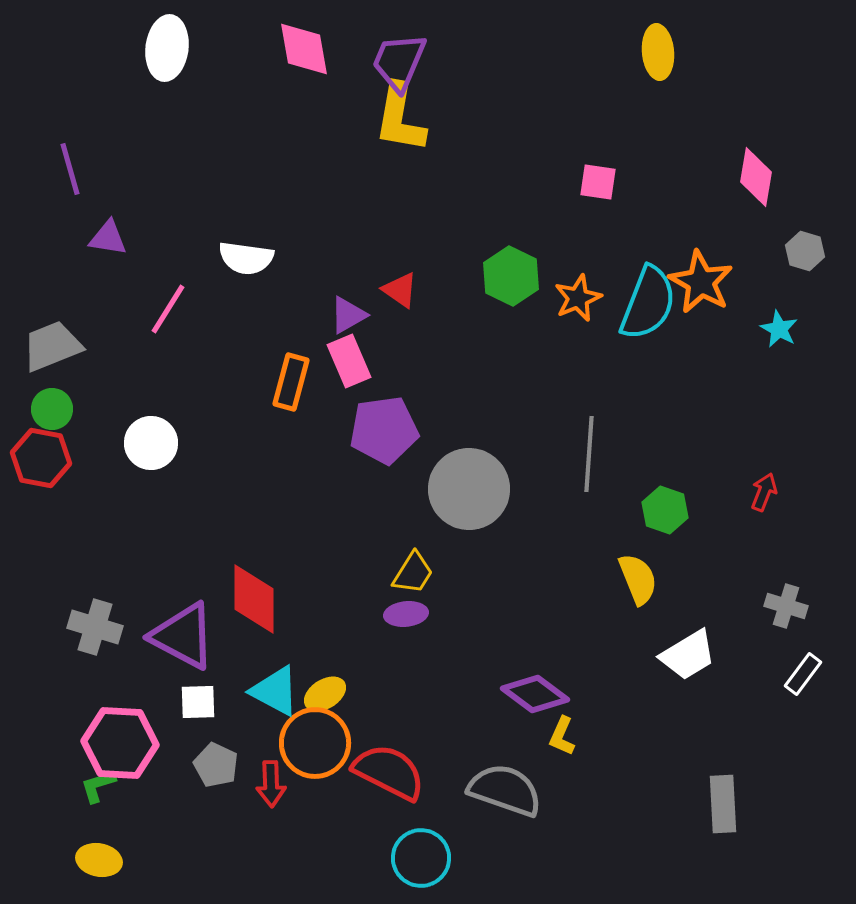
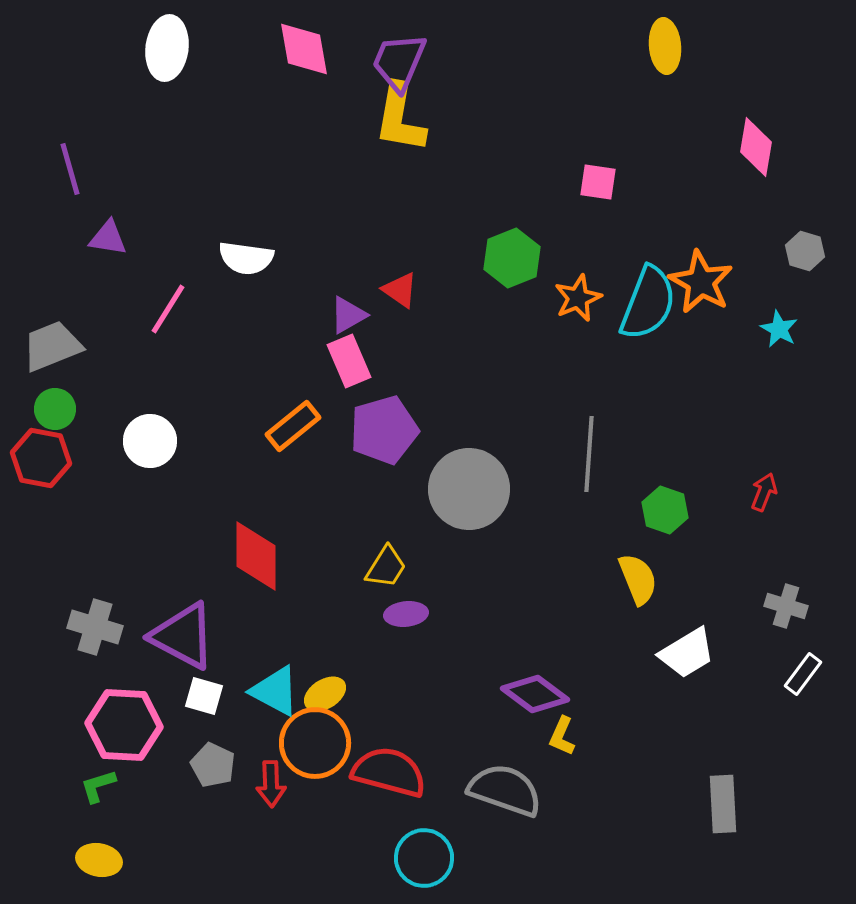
yellow ellipse at (658, 52): moved 7 px right, 6 px up
pink diamond at (756, 177): moved 30 px up
green hexagon at (511, 276): moved 1 px right, 18 px up; rotated 12 degrees clockwise
orange rectangle at (291, 382): moved 2 px right, 44 px down; rotated 36 degrees clockwise
green circle at (52, 409): moved 3 px right
purple pentagon at (384, 430): rotated 8 degrees counterclockwise
white circle at (151, 443): moved 1 px left, 2 px up
yellow trapezoid at (413, 573): moved 27 px left, 6 px up
red diamond at (254, 599): moved 2 px right, 43 px up
white trapezoid at (688, 655): moved 1 px left, 2 px up
white square at (198, 702): moved 6 px right, 6 px up; rotated 18 degrees clockwise
pink hexagon at (120, 743): moved 4 px right, 18 px up
gray pentagon at (216, 765): moved 3 px left
red semicircle at (389, 772): rotated 12 degrees counterclockwise
cyan circle at (421, 858): moved 3 px right
